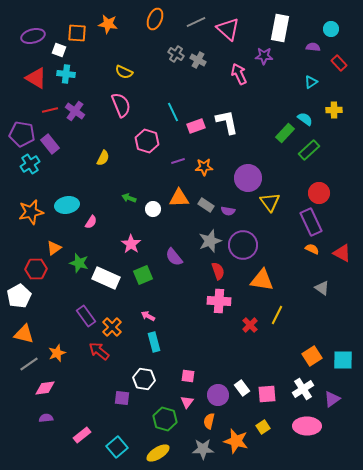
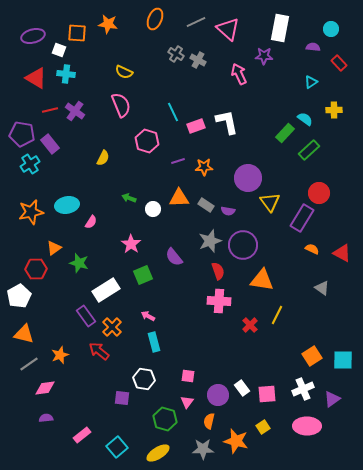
purple rectangle at (311, 222): moved 9 px left, 4 px up; rotated 56 degrees clockwise
white rectangle at (106, 278): moved 12 px down; rotated 56 degrees counterclockwise
orange star at (57, 353): moved 3 px right, 2 px down
white cross at (303, 389): rotated 10 degrees clockwise
